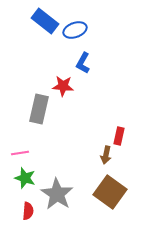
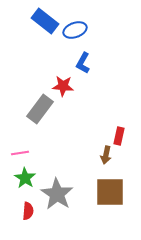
gray rectangle: moved 1 px right; rotated 24 degrees clockwise
green star: rotated 15 degrees clockwise
brown square: rotated 36 degrees counterclockwise
